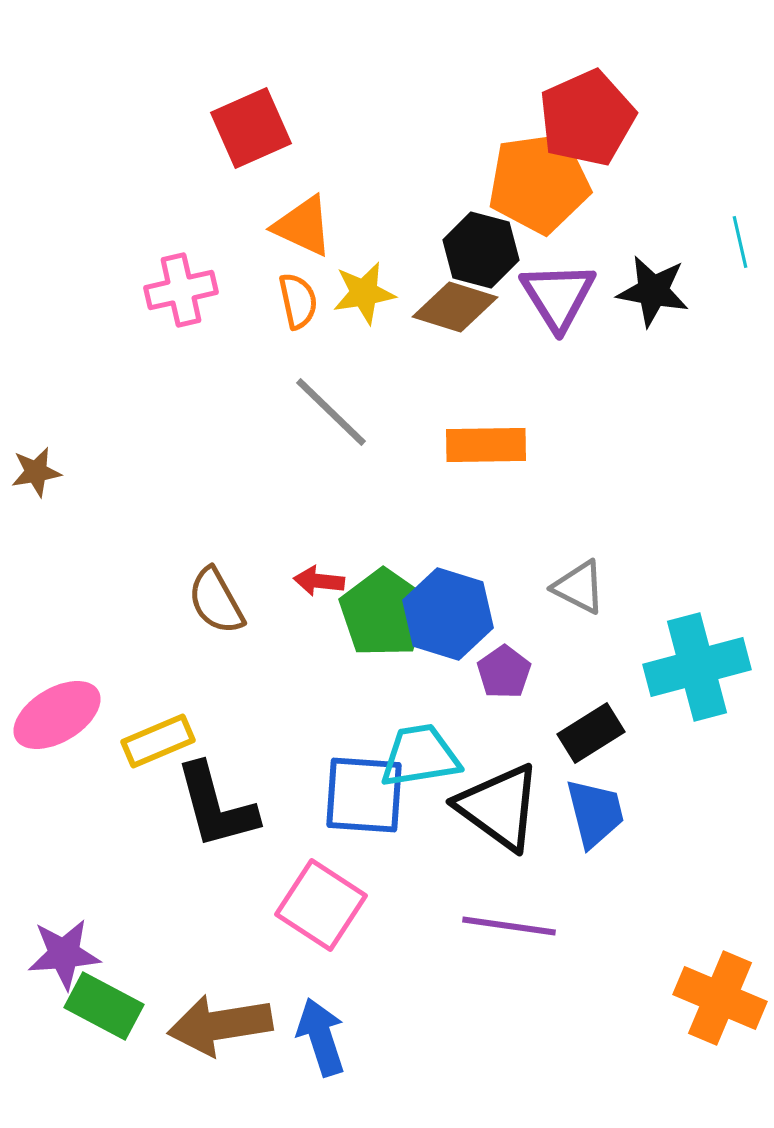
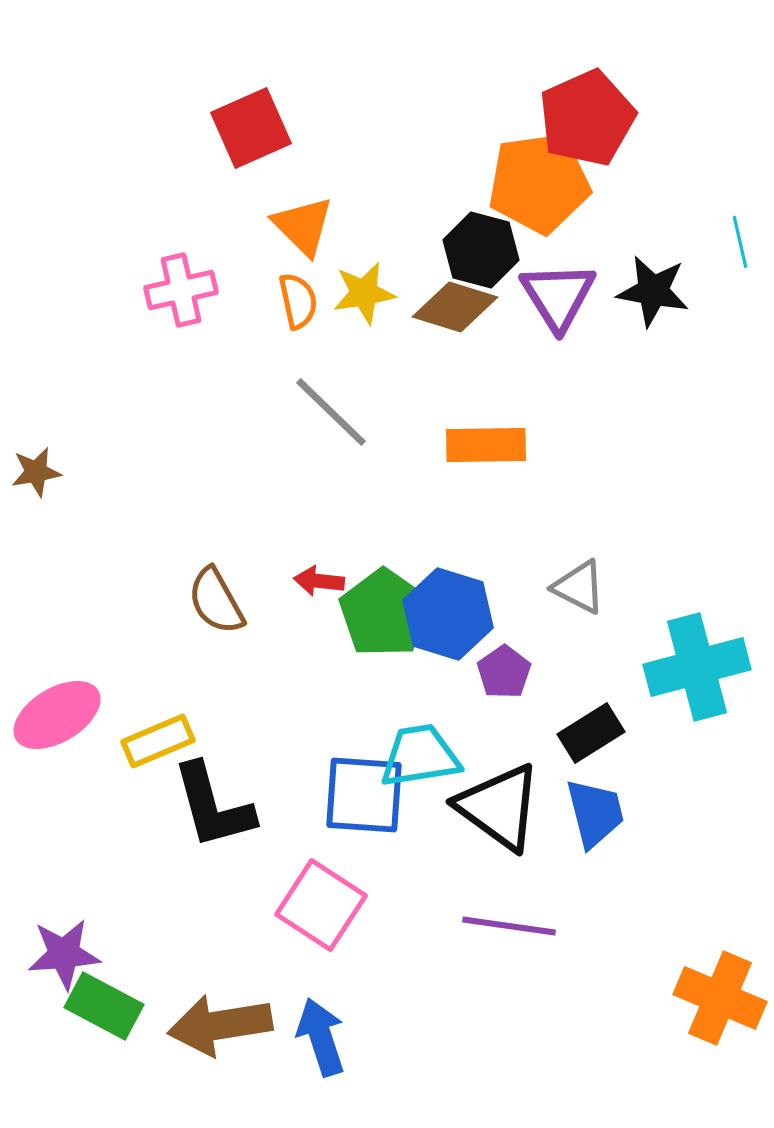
orange triangle: rotated 20 degrees clockwise
black L-shape: moved 3 px left
